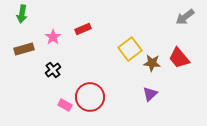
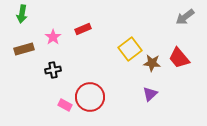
black cross: rotated 28 degrees clockwise
